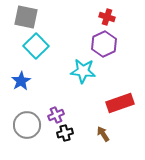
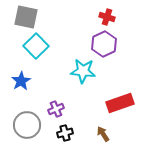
purple cross: moved 6 px up
